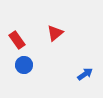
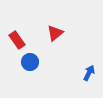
blue circle: moved 6 px right, 3 px up
blue arrow: moved 4 px right, 1 px up; rotated 28 degrees counterclockwise
